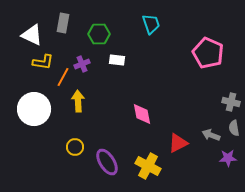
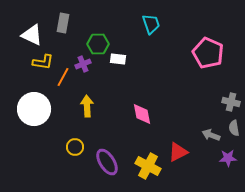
green hexagon: moved 1 px left, 10 px down
white rectangle: moved 1 px right, 1 px up
purple cross: moved 1 px right
yellow arrow: moved 9 px right, 5 px down
red triangle: moved 9 px down
